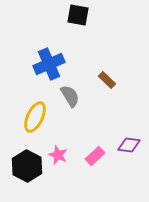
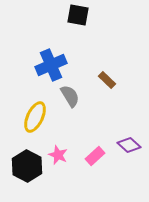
blue cross: moved 2 px right, 1 px down
purple diamond: rotated 35 degrees clockwise
